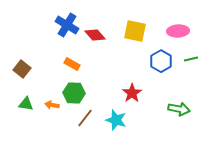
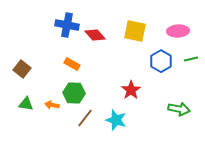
blue cross: rotated 20 degrees counterclockwise
red star: moved 1 px left, 3 px up
